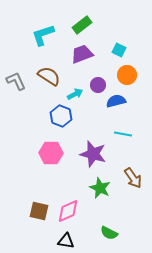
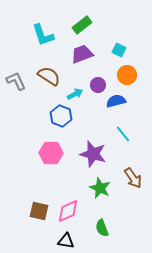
cyan L-shape: rotated 90 degrees counterclockwise
cyan line: rotated 42 degrees clockwise
green semicircle: moved 7 px left, 5 px up; rotated 42 degrees clockwise
